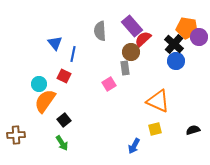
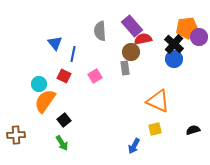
orange pentagon: rotated 15 degrees counterclockwise
red semicircle: rotated 30 degrees clockwise
blue circle: moved 2 px left, 2 px up
pink square: moved 14 px left, 8 px up
